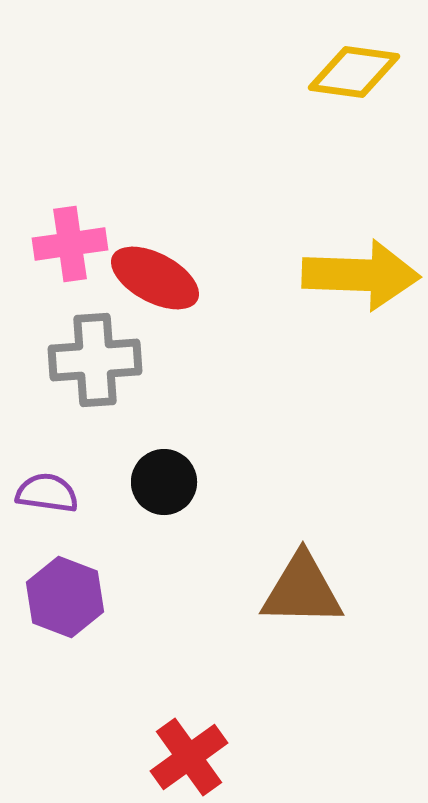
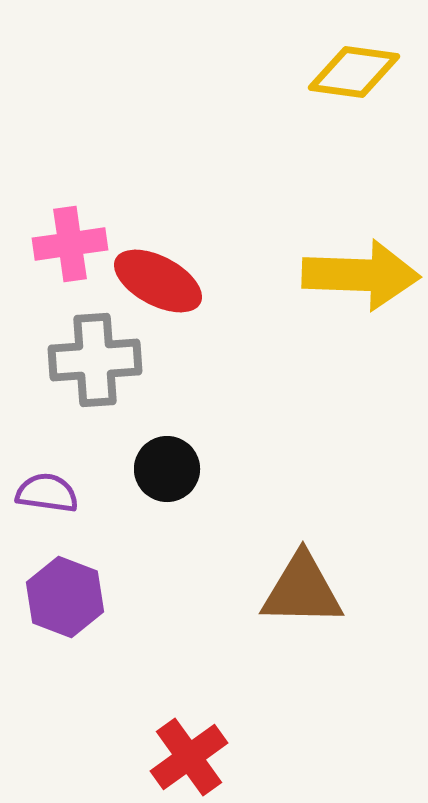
red ellipse: moved 3 px right, 3 px down
black circle: moved 3 px right, 13 px up
